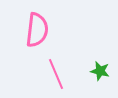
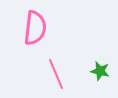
pink semicircle: moved 2 px left, 2 px up
